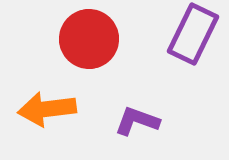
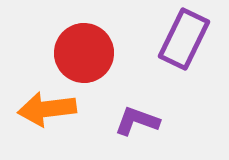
purple rectangle: moved 9 px left, 5 px down
red circle: moved 5 px left, 14 px down
